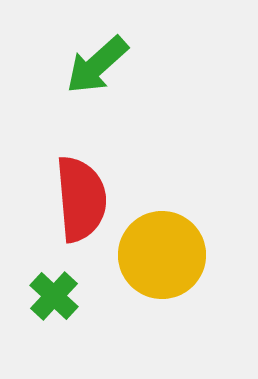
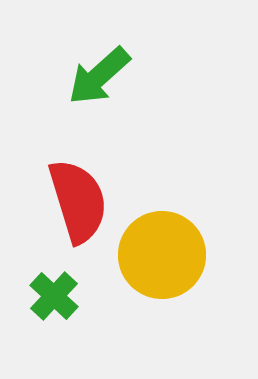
green arrow: moved 2 px right, 11 px down
red semicircle: moved 3 px left, 2 px down; rotated 12 degrees counterclockwise
